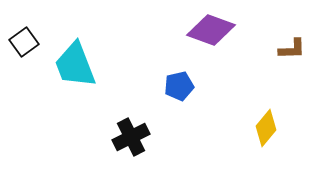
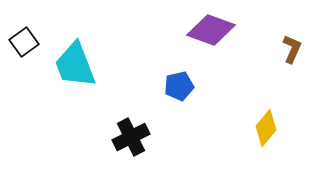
brown L-shape: rotated 64 degrees counterclockwise
